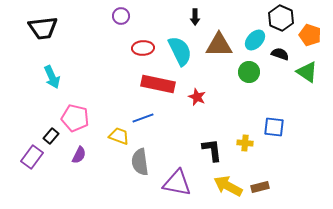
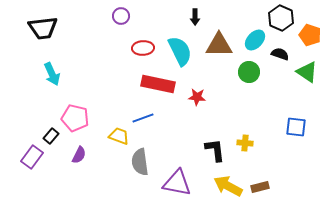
cyan arrow: moved 3 px up
red star: rotated 18 degrees counterclockwise
blue square: moved 22 px right
black L-shape: moved 3 px right
